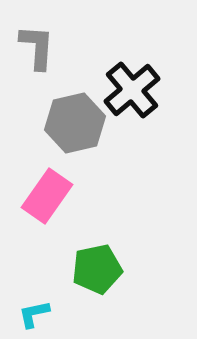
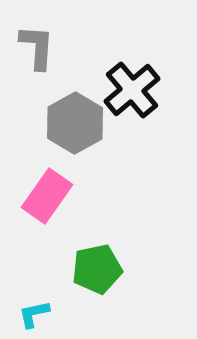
gray hexagon: rotated 16 degrees counterclockwise
